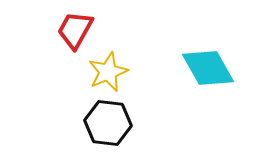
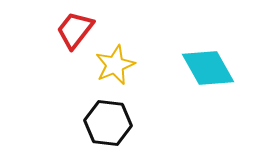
red trapezoid: rotated 9 degrees clockwise
yellow star: moved 7 px right, 7 px up
